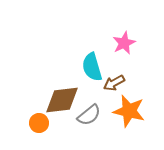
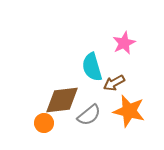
orange circle: moved 5 px right
